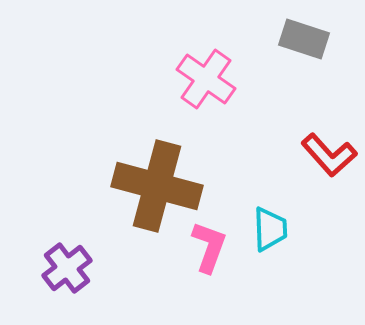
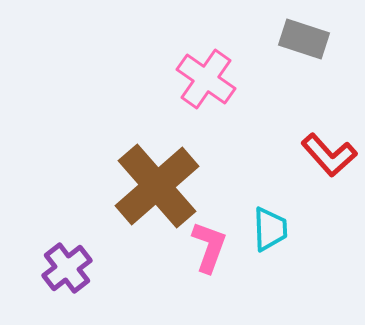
brown cross: rotated 34 degrees clockwise
